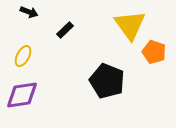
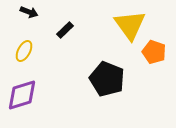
yellow ellipse: moved 1 px right, 5 px up
black pentagon: moved 2 px up
purple diamond: rotated 8 degrees counterclockwise
